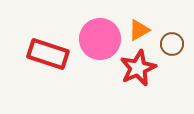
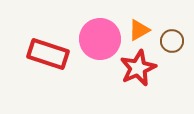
brown circle: moved 3 px up
